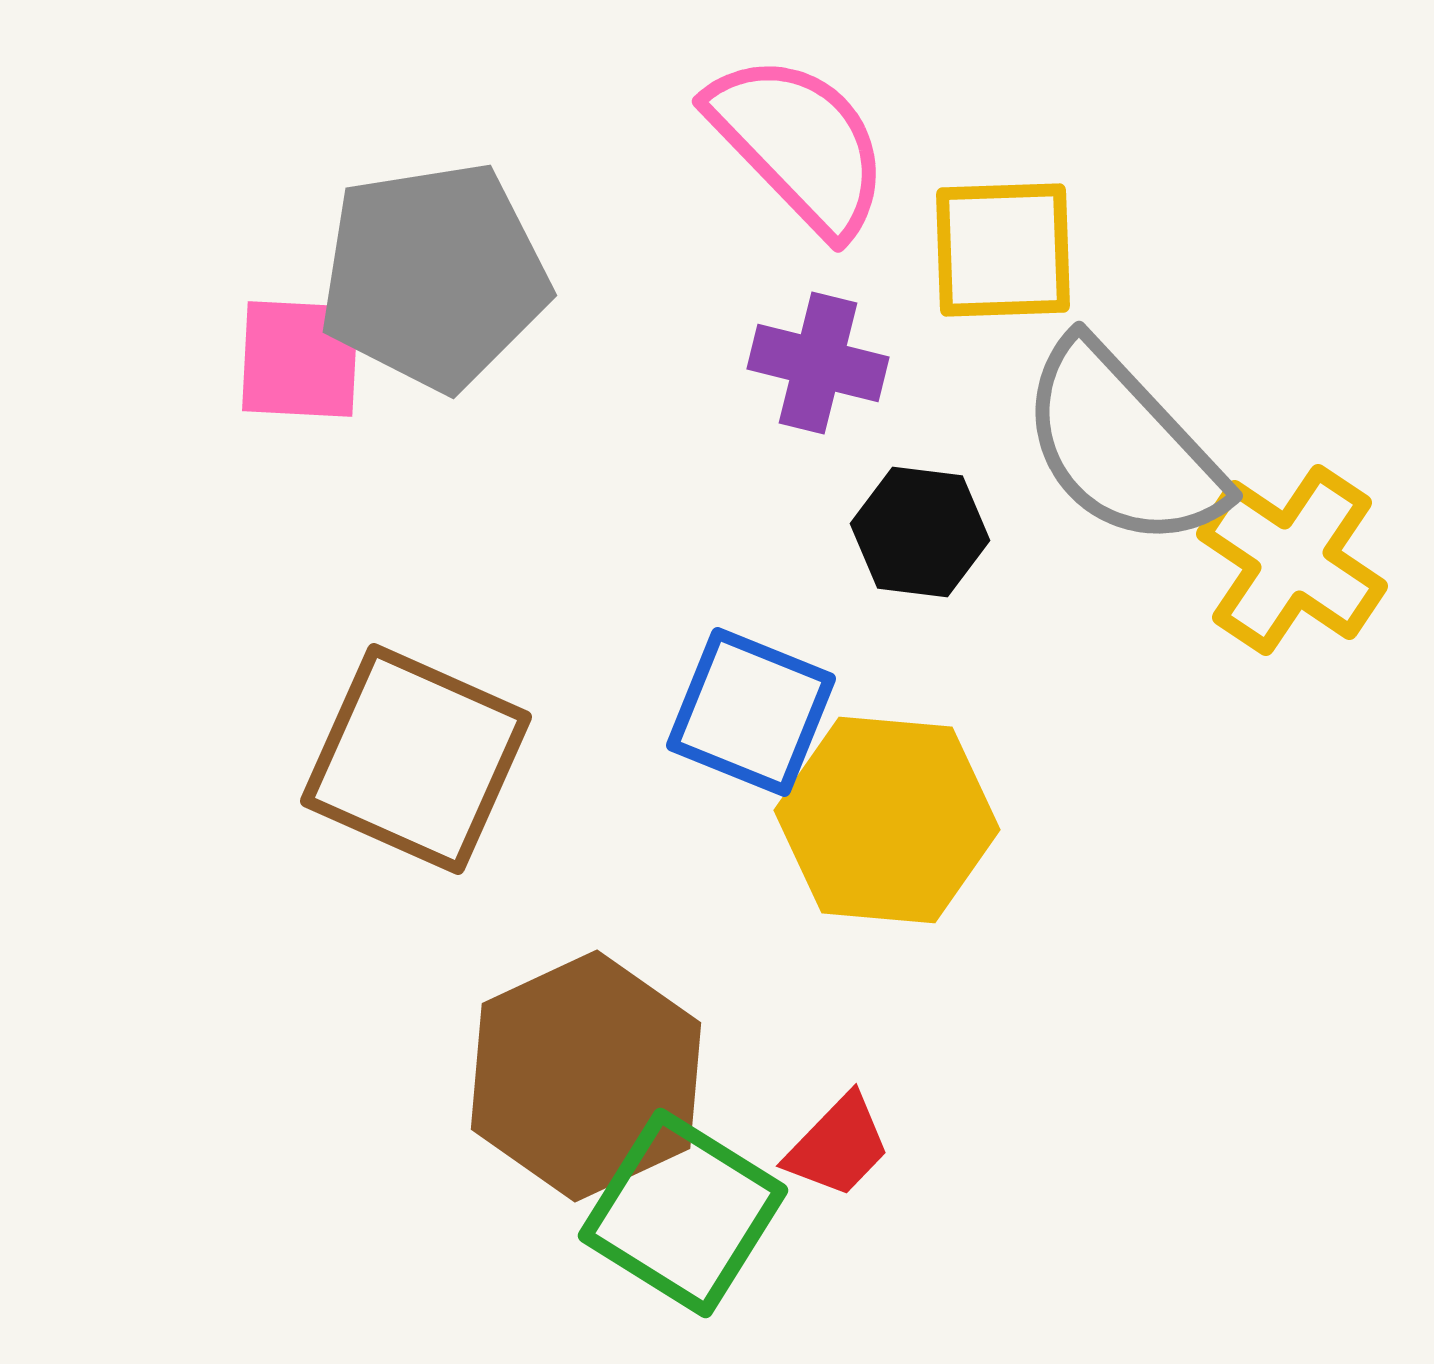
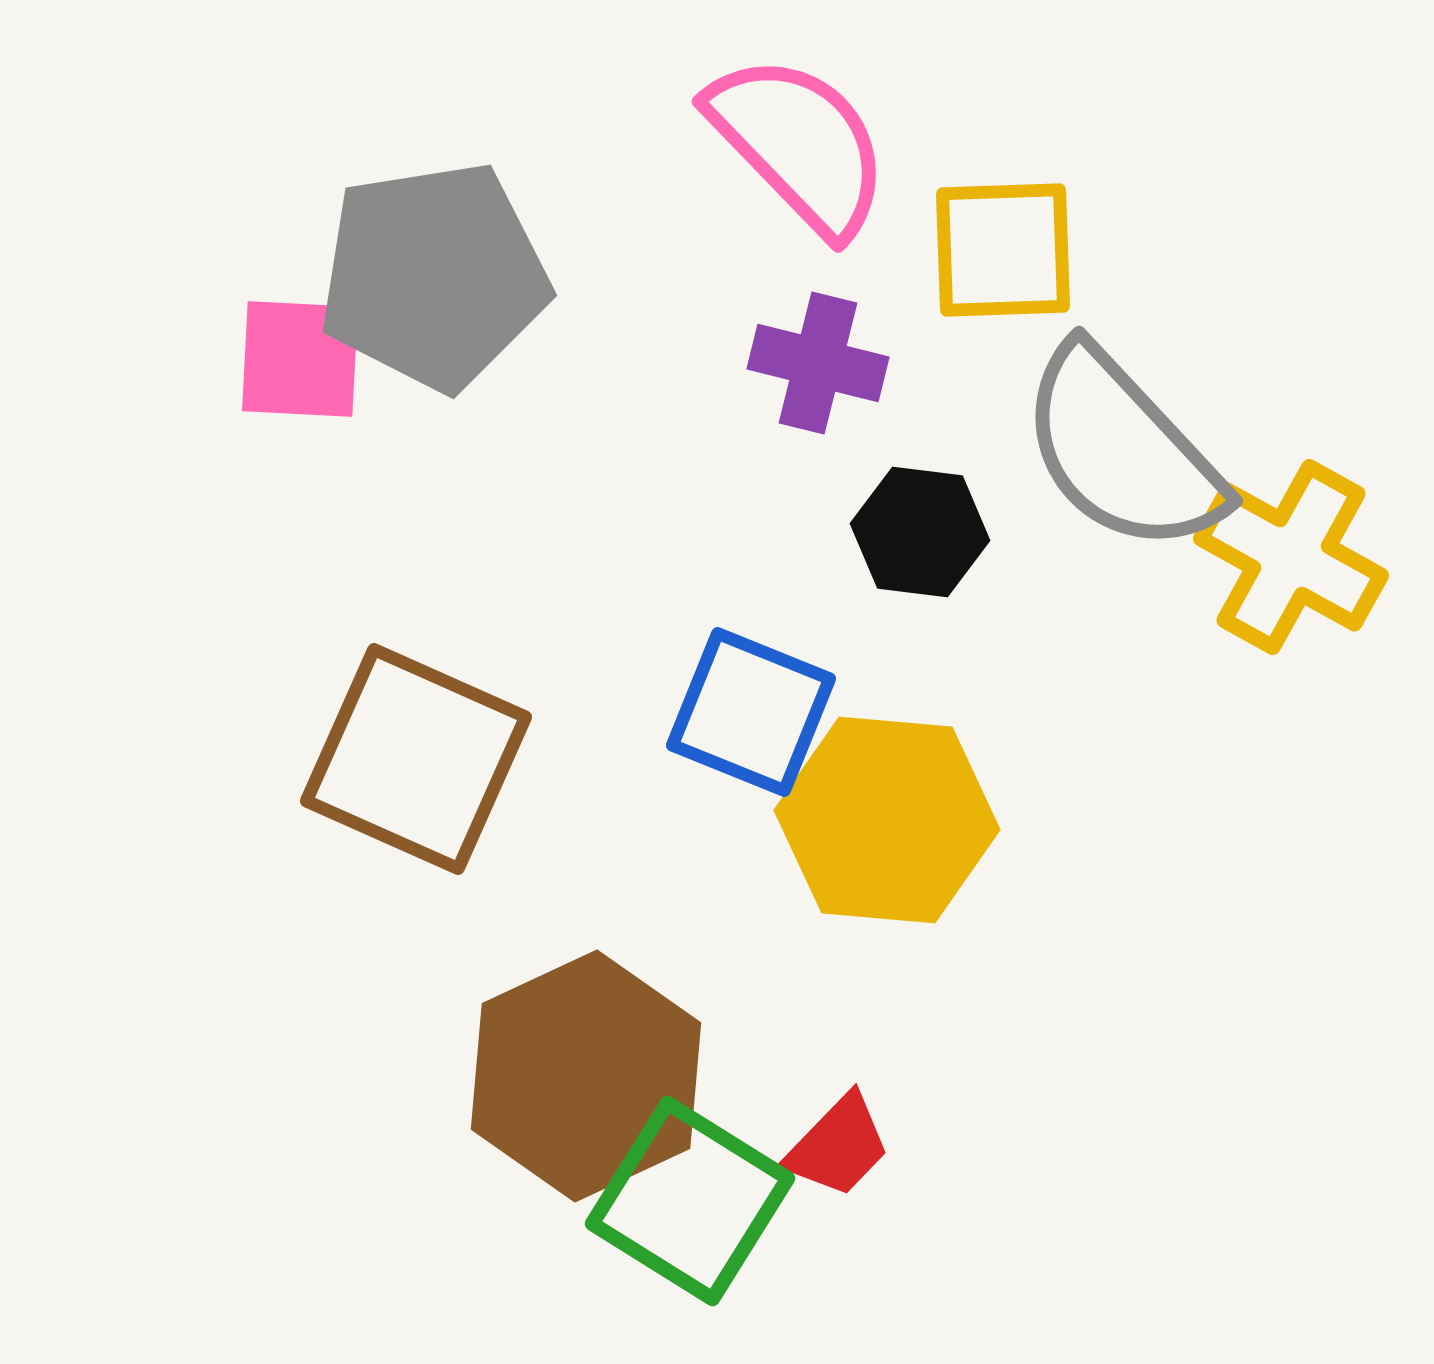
gray semicircle: moved 5 px down
yellow cross: moved 1 px left, 3 px up; rotated 5 degrees counterclockwise
green square: moved 7 px right, 12 px up
